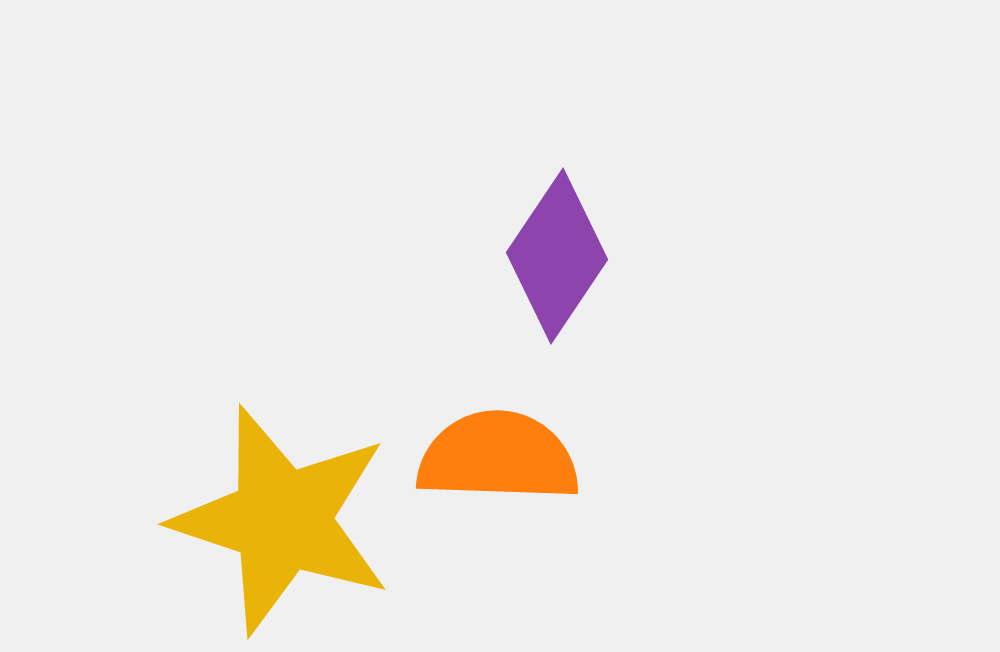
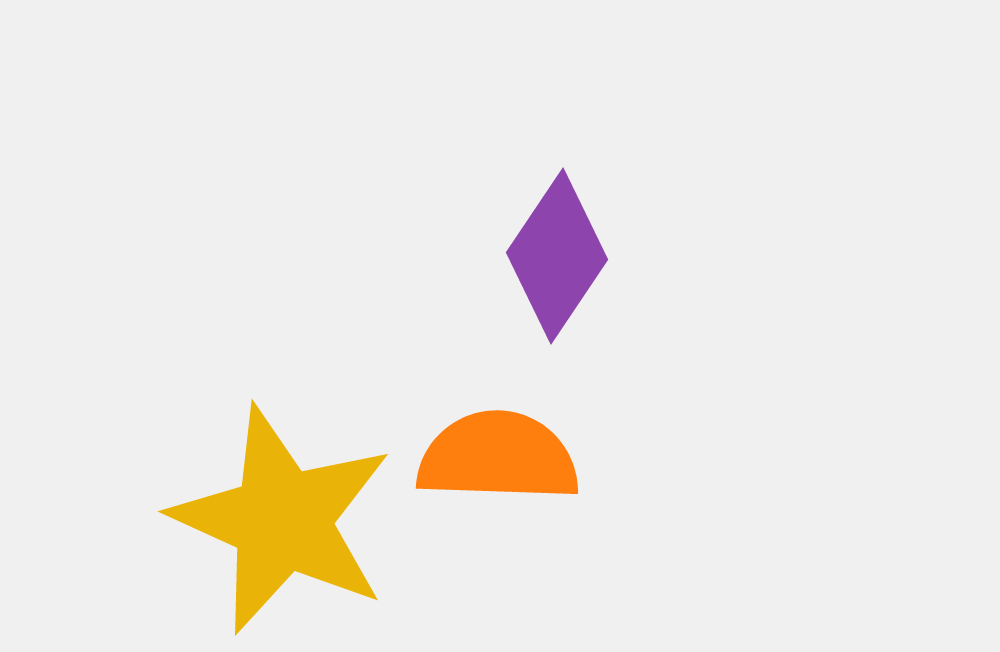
yellow star: rotated 6 degrees clockwise
